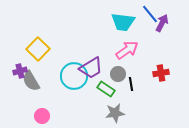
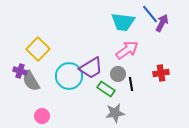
purple cross: rotated 32 degrees clockwise
cyan circle: moved 5 px left
